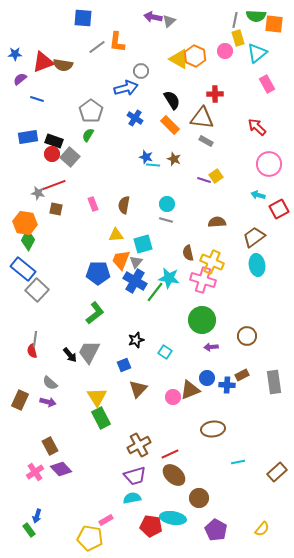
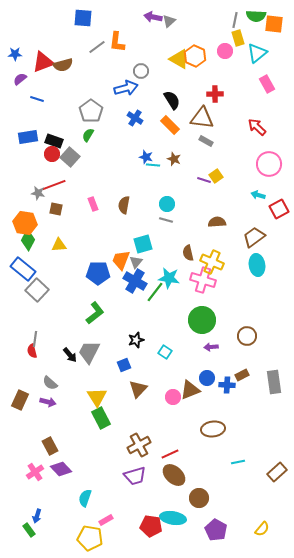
brown semicircle at (63, 65): rotated 24 degrees counterclockwise
yellow triangle at (116, 235): moved 57 px left, 10 px down
cyan semicircle at (132, 498): moved 47 px left; rotated 60 degrees counterclockwise
